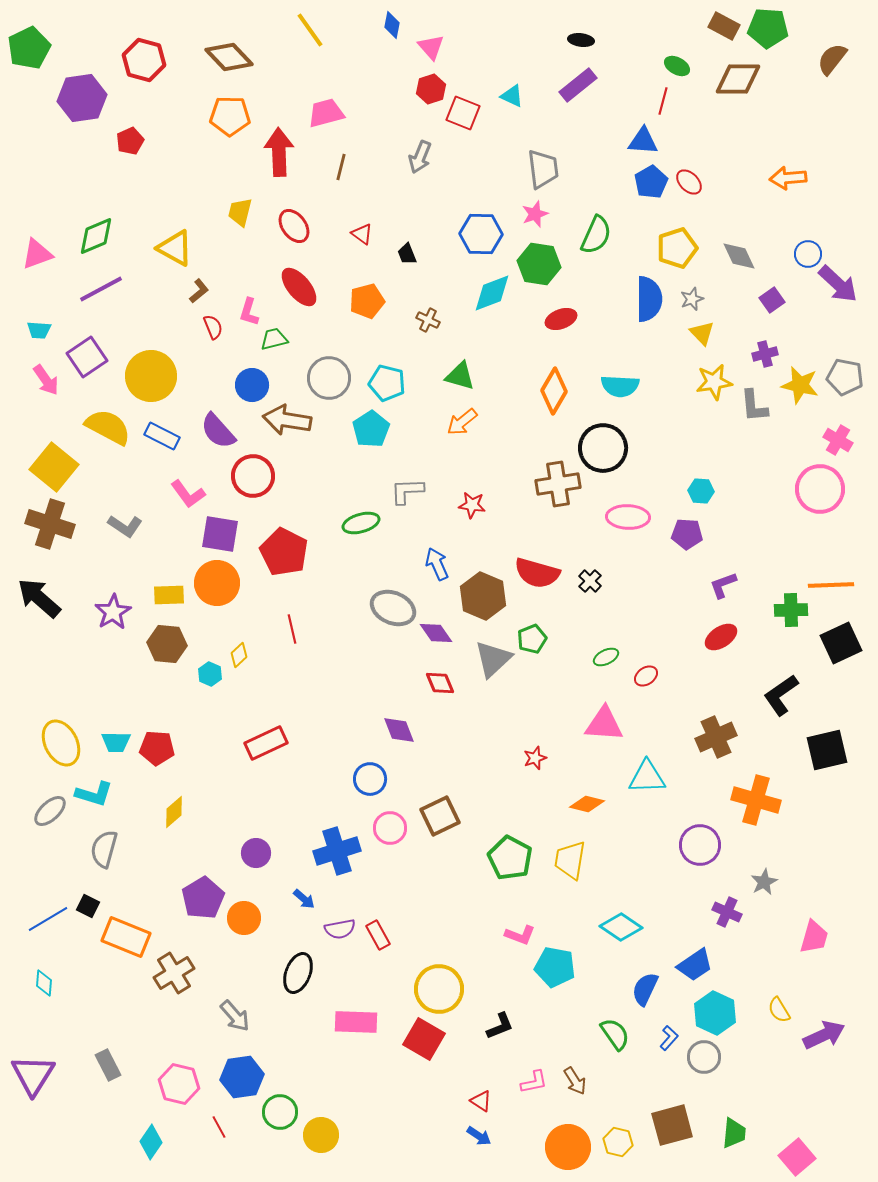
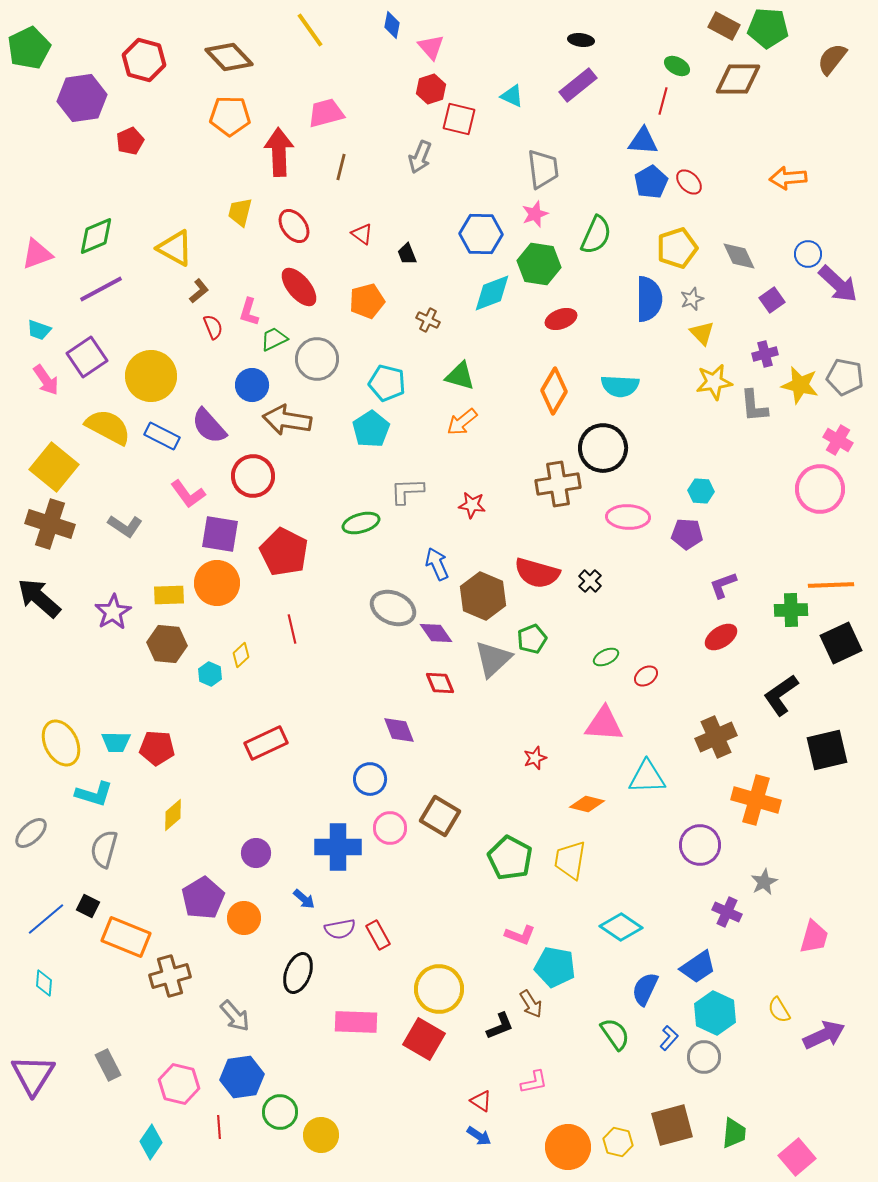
red square at (463, 113): moved 4 px left, 6 px down; rotated 8 degrees counterclockwise
cyan trapezoid at (39, 330): rotated 15 degrees clockwise
green trapezoid at (274, 339): rotated 12 degrees counterclockwise
gray circle at (329, 378): moved 12 px left, 19 px up
purple semicircle at (218, 431): moved 9 px left, 5 px up
yellow diamond at (239, 655): moved 2 px right
gray ellipse at (50, 811): moved 19 px left, 22 px down
yellow diamond at (174, 812): moved 1 px left, 3 px down
brown square at (440, 816): rotated 33 degrees counterclockwise
blue cross at (337, 851): moved 1 px right, 4 px up; rotated 18 degrees clockwise
blue line at (48, 919): moved 2 px left; rotated 9 degrees counterclockwise
blue trapezoid at (695, 965): moved 3 px right, 2 px down
brown cross at (174, 973): moved 4 px left, 3 px down; rotated 15 degrees clockwise
brown arrow at (575, 1081): moved 44 px left, 77 px up
red line at (219, 1127): rotated 25 degrees clockwise
